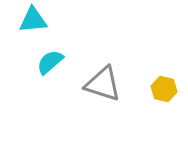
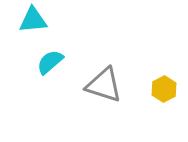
gray triangle: moved 1 px right, 1 px down
yellow hexagon: rotated 20 degrees clockwise
